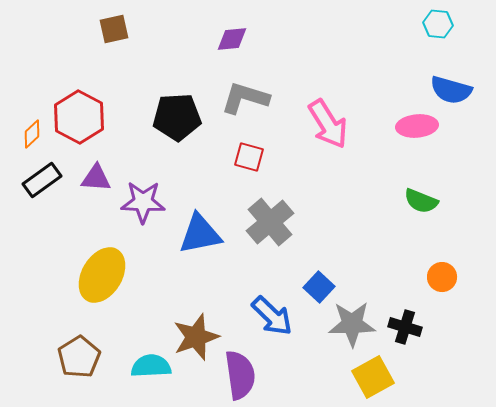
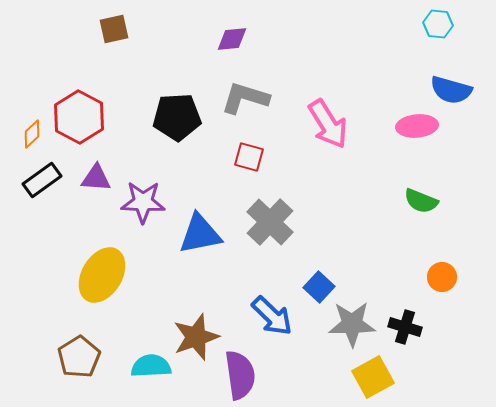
gray cross: rotated 6 degrees counterclockwise
